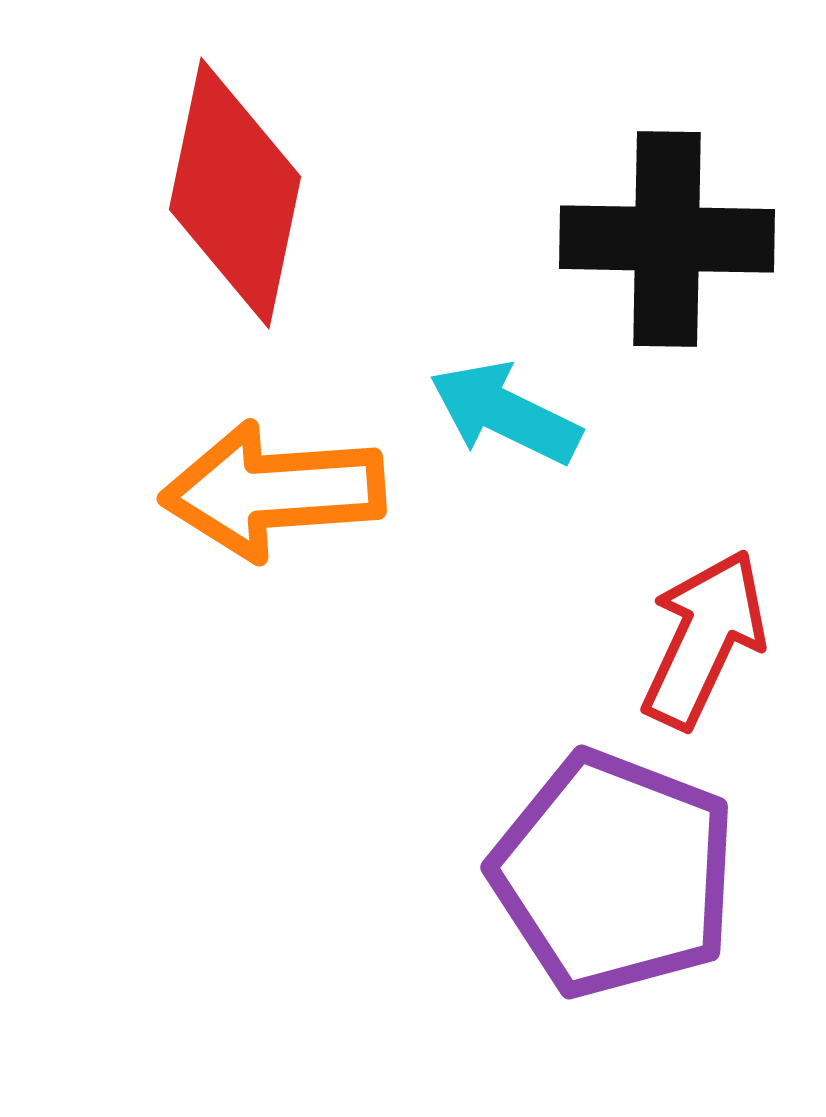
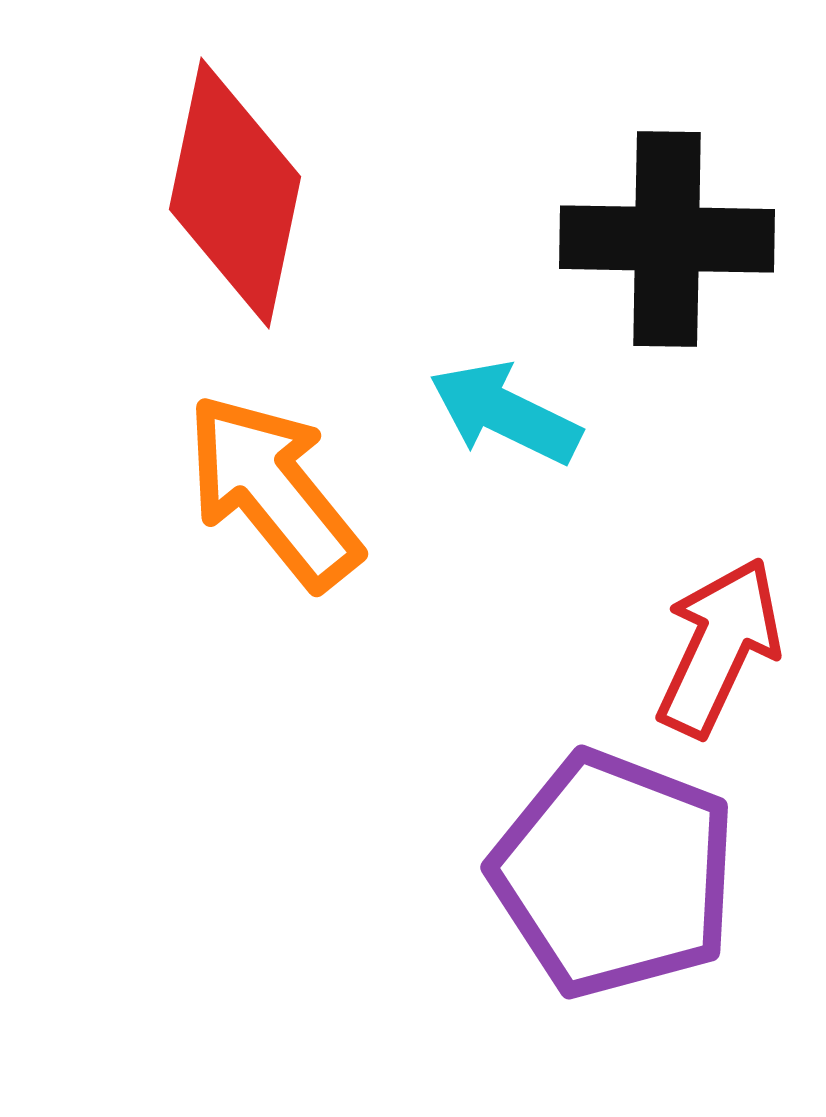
orange arrow: rotated 55 degrees clockwise
red arrow: moved 15 px right, 8 px down
